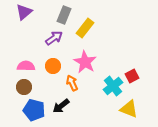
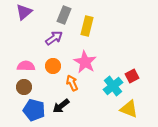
yellow rectangle: moved 2 px right, 2 px up; rotated 24 degrees counterclockwise
